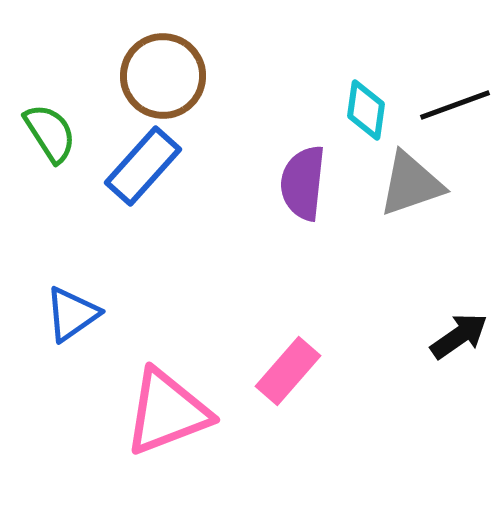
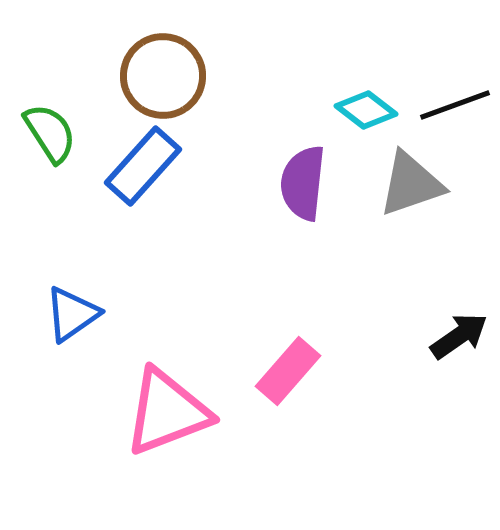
cyan diamond: rotated 60 degrees counterclockwise
